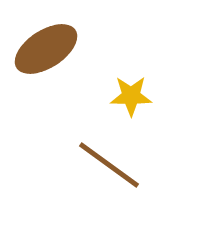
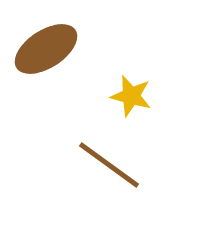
yellow star: rotated 15 degrees clockwise
